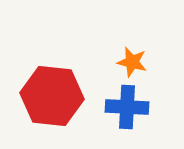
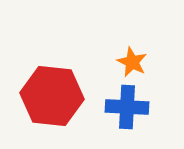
orange star: rotated 12 degrees clockwise
